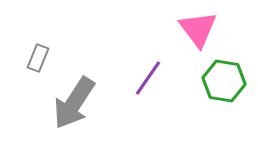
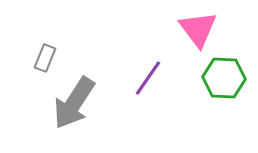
gray rectangle: moved 7 px right
green hexagon: moved 3 px up; rotated 6 degrees counterclockwise
